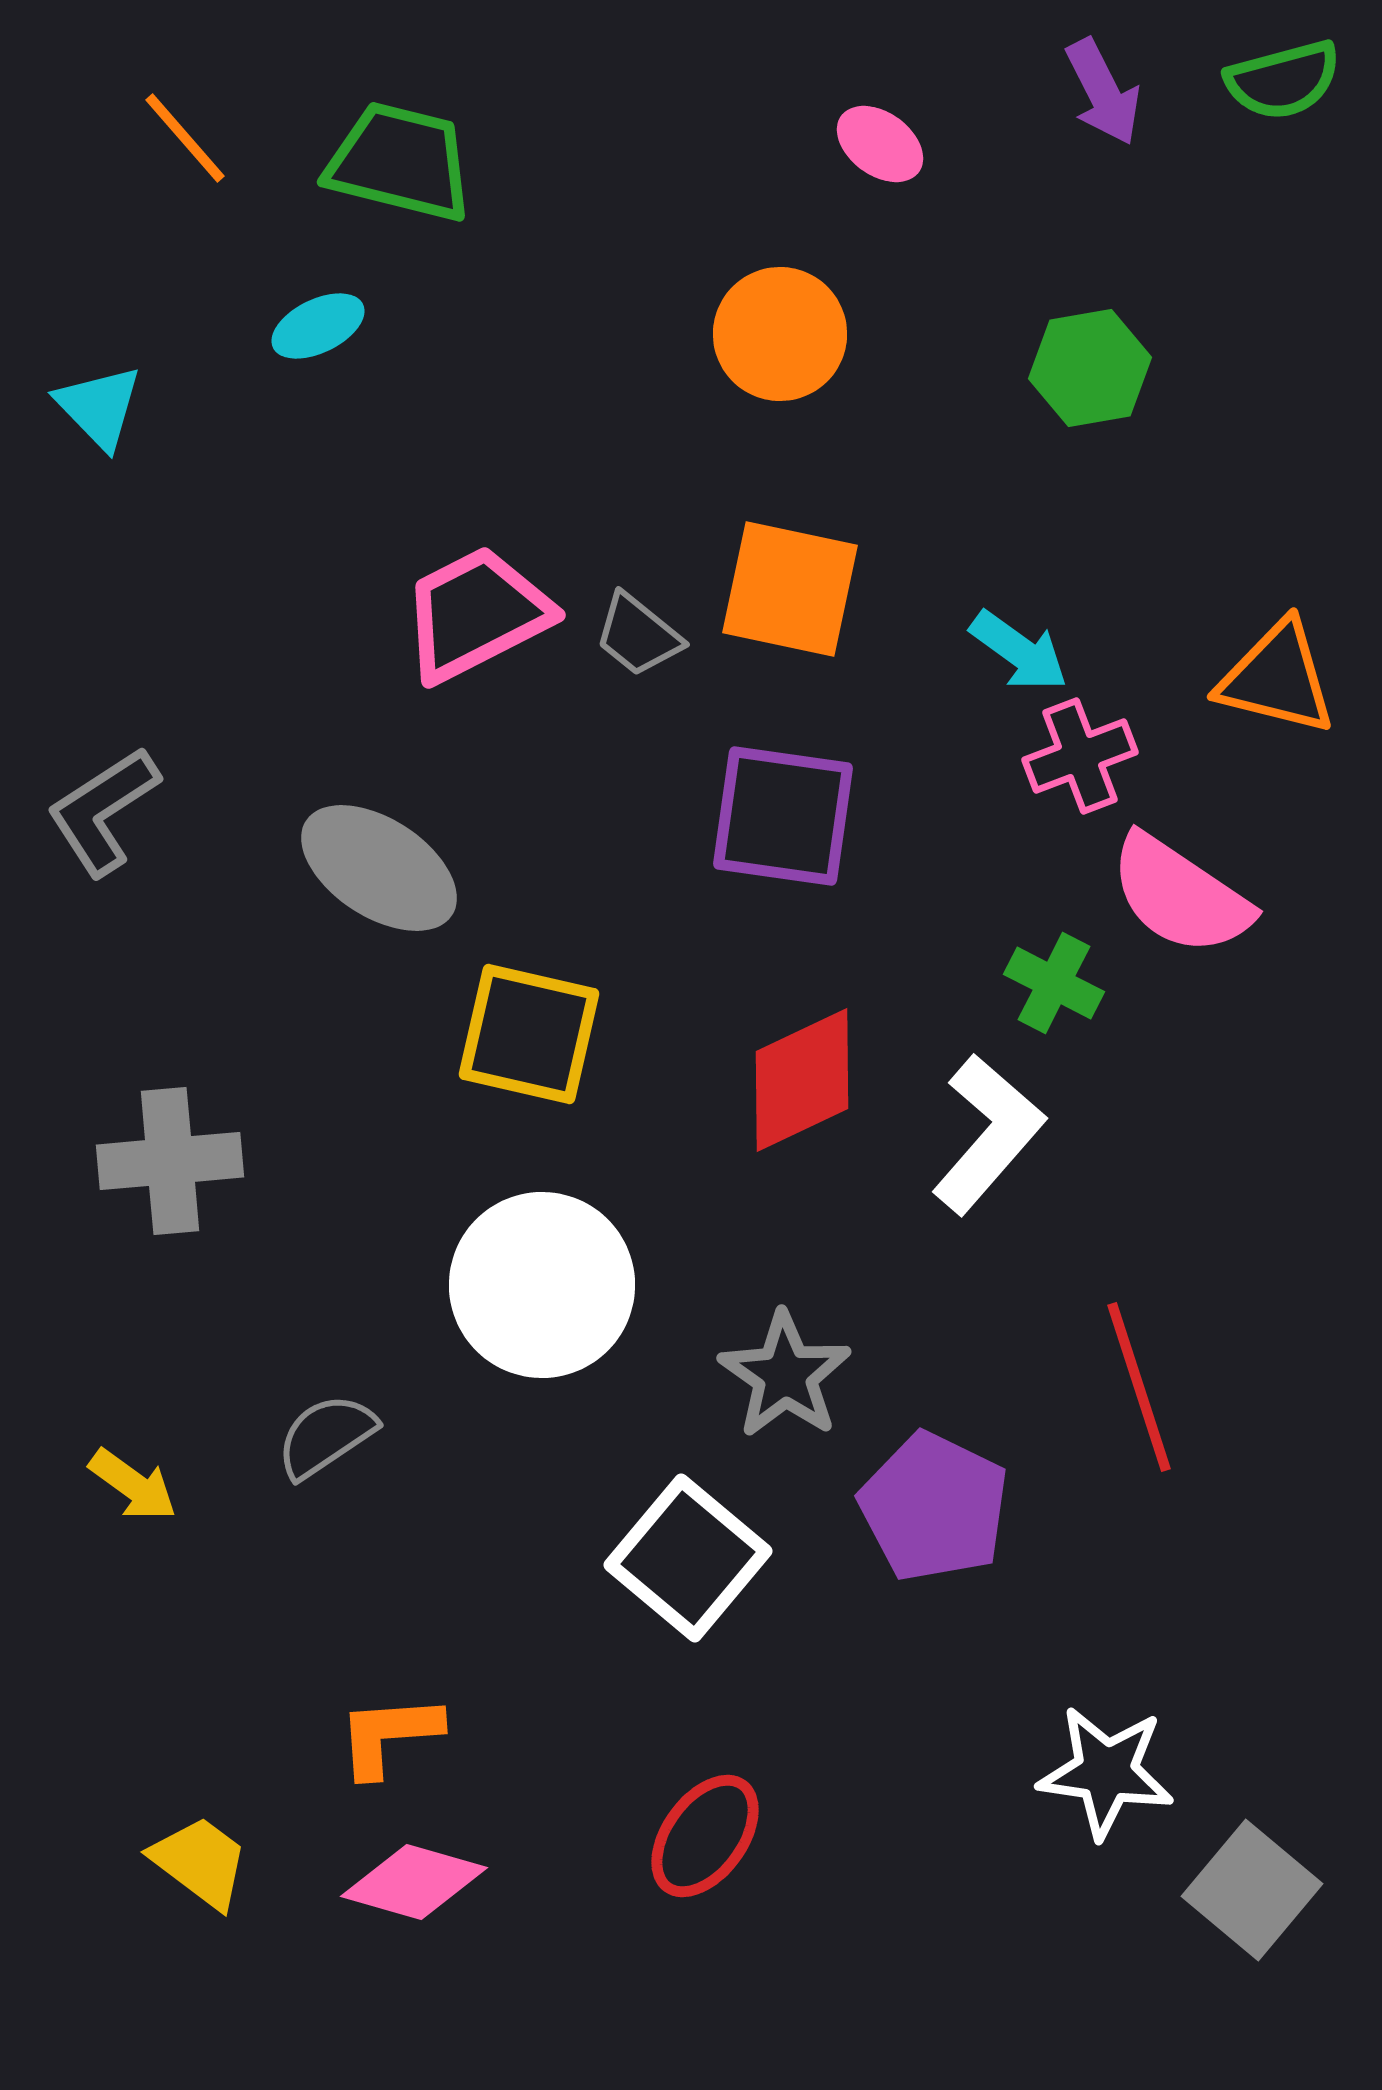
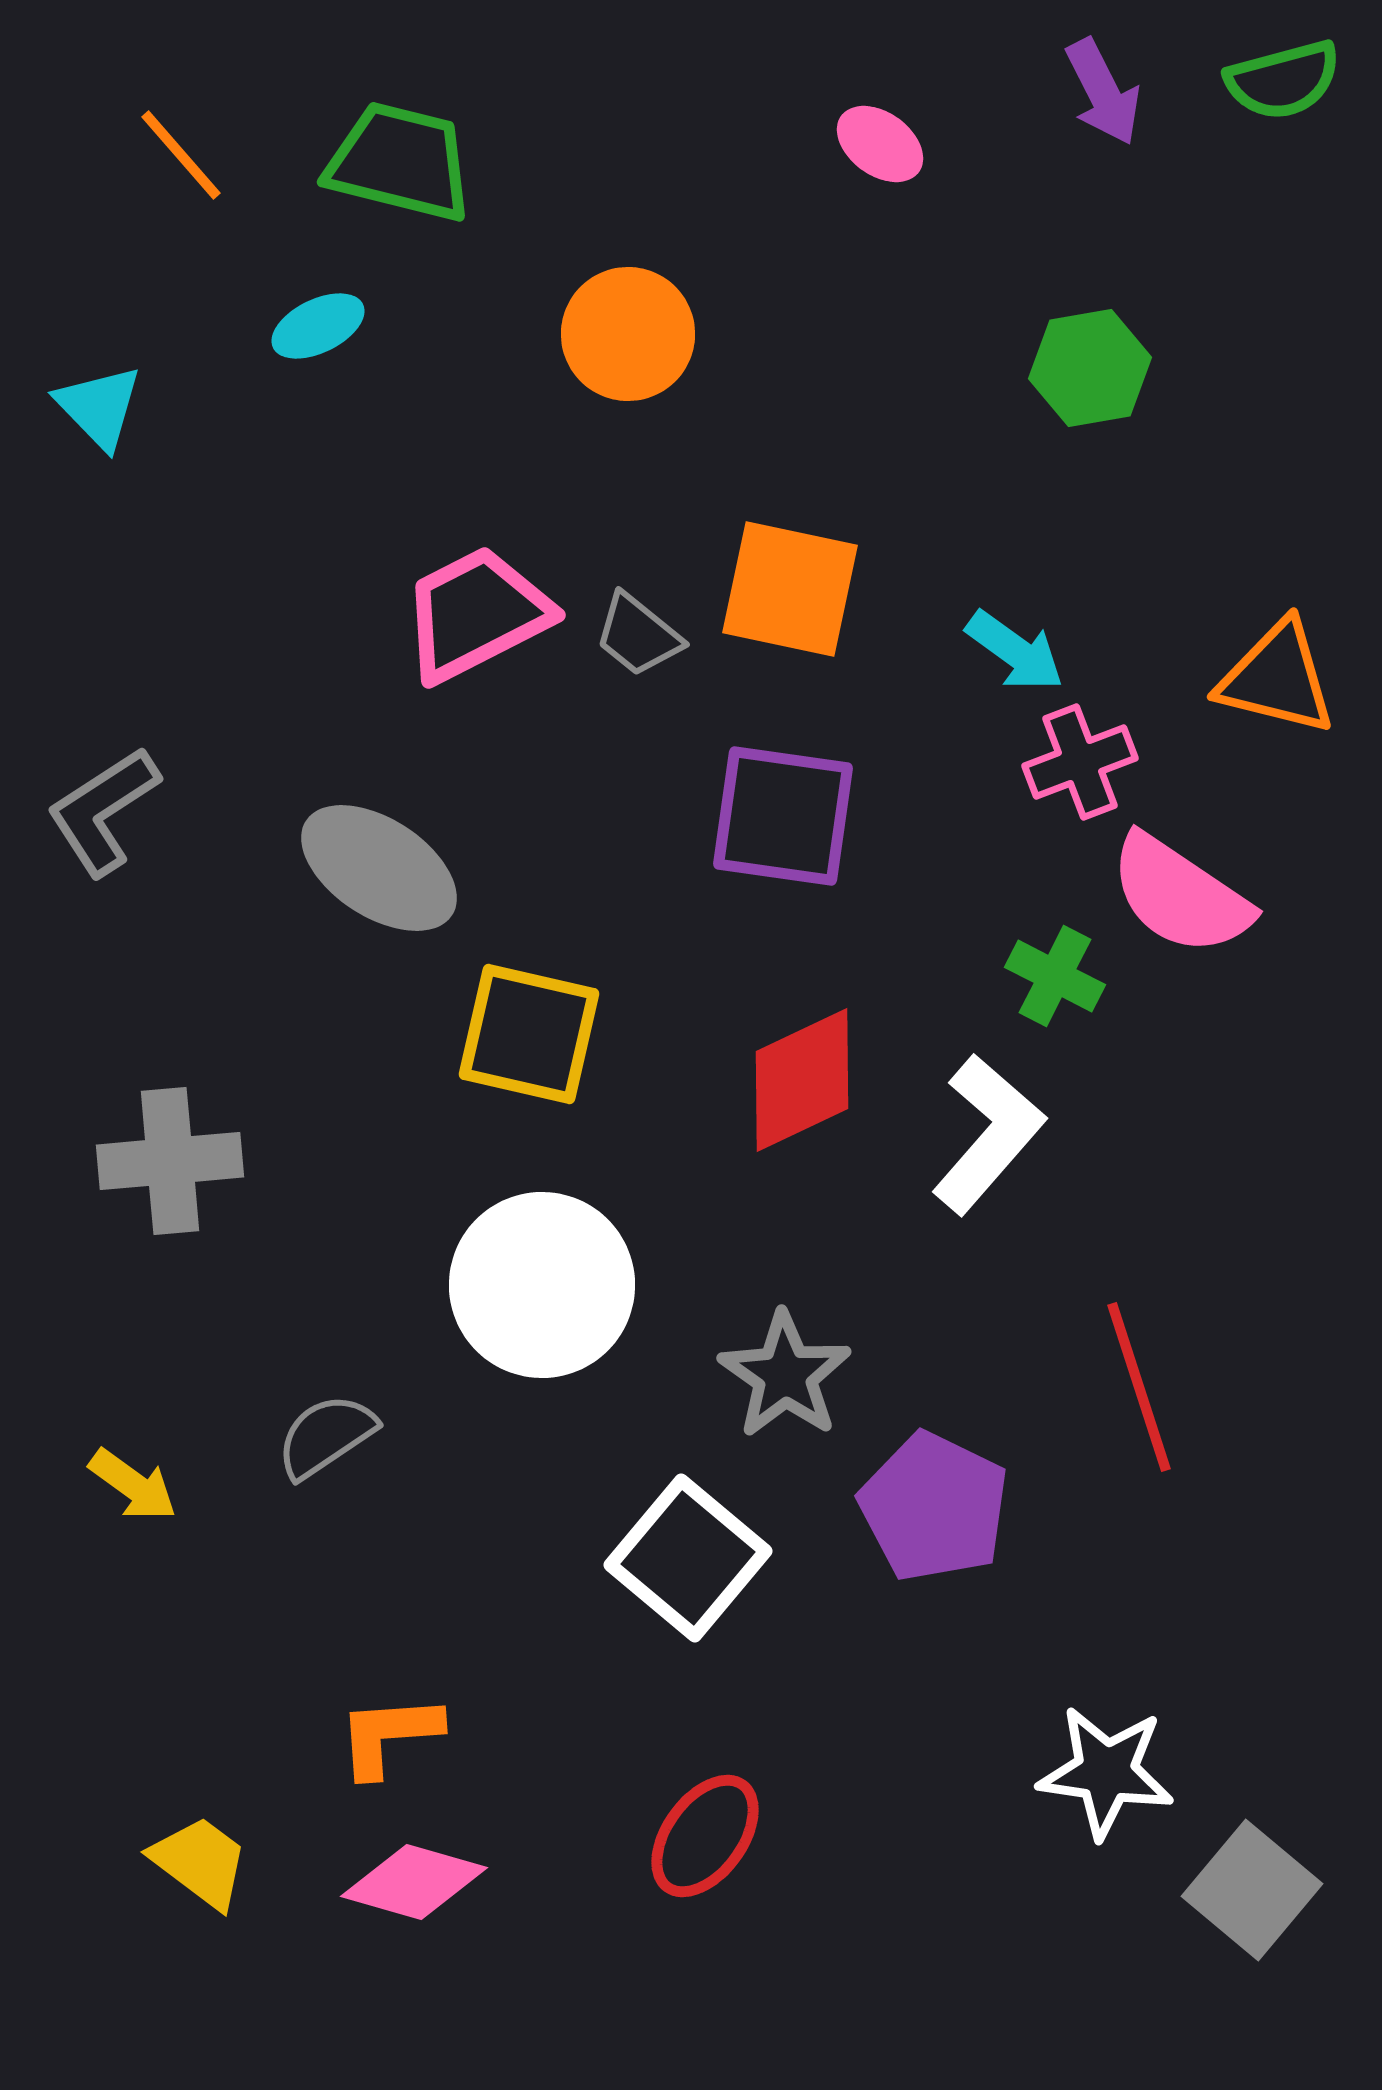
orange line: moved 4 px left, 17 px down
orange circle: moved 152 px left
cyan arrow: moved 4 px left
pink cross: moved 6 px down
green cross: moved 1 px right, 7 px up
